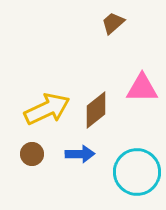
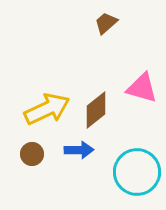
brown trapezoid: moved 7 px left
pink triangle: rotated 16 degrees clockwise
blue arrow: moved 1 px left, 4 px up
